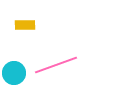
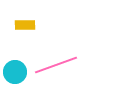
cyan circle: moved 1 px right, 1 px up
